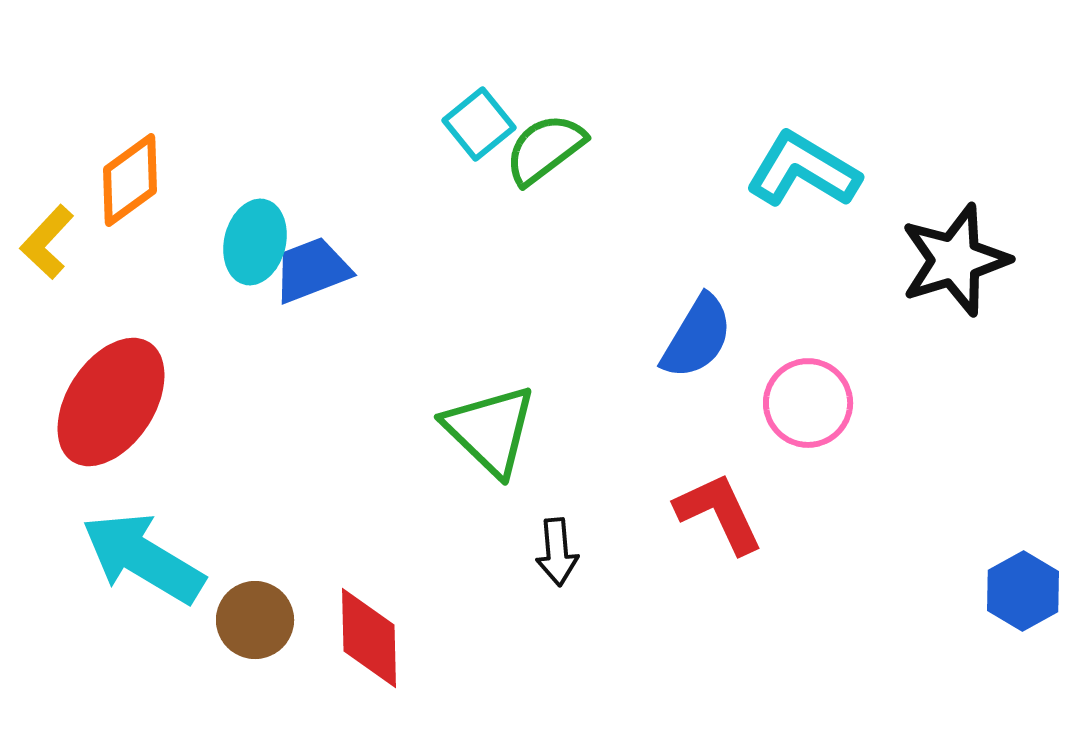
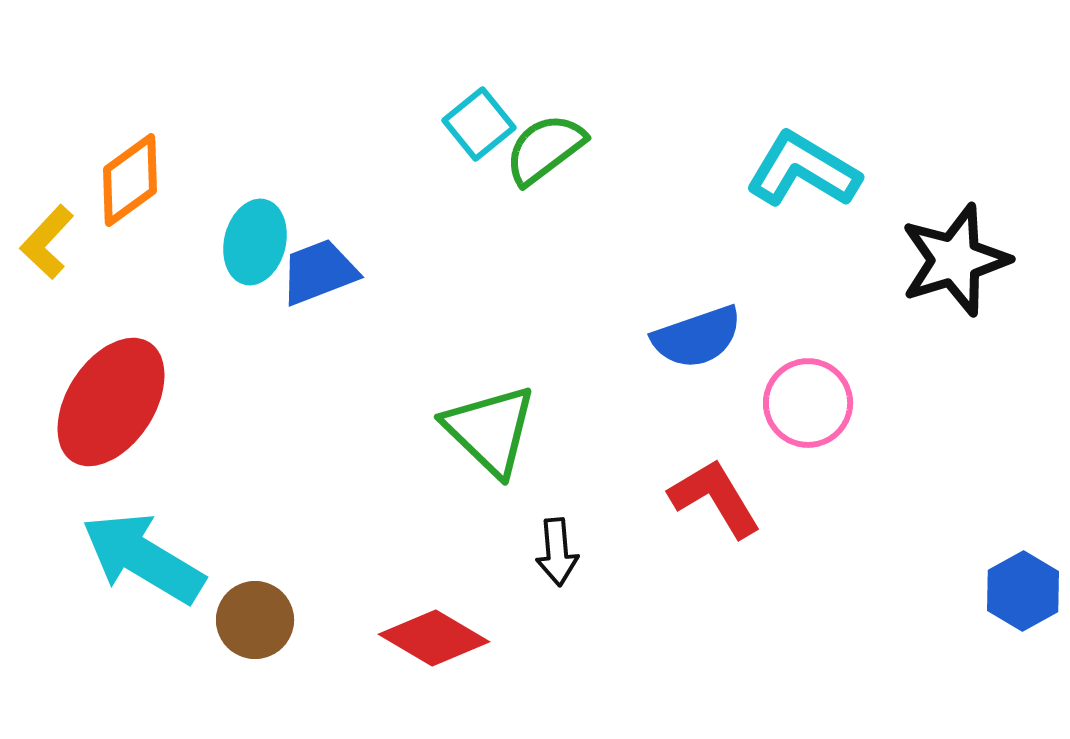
blue trapezoid: moved 7 px right, 2 px down
blue semicircle: rotated 40 degrees clockwise
red L-shape: moved 4 px left, 15 px up; rotated 6 degrees counterclockwise
red diamond: moved 65 px right; rotated 58 degrees counterclockwise
